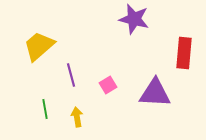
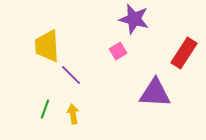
yellow trapezoid: moved 8 px right; rotated 52 degrees counterclockwise
red rectangle: rotated 28 degrees clockwise
purple line: rotated 30 degrees counterclockwise
pink square: moved 10 px right, 34 px up
green line: rotated 30 degrees clockwise
yellow arrow: moved 4 px left, 3 px up
